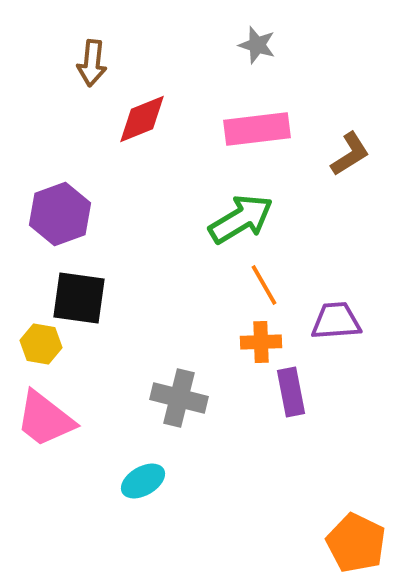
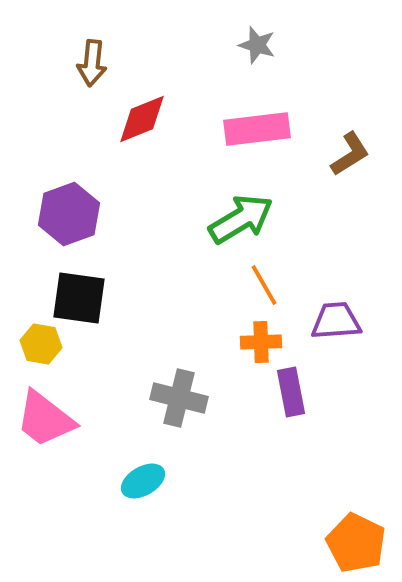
purple hexagon: moved 9 px right
